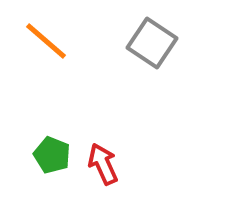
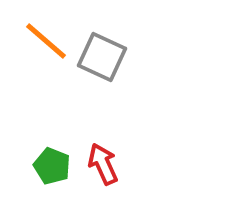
gray square: moved 50 px left, 14 px down; rotated 9 degrees counterclockwise
green pentagon: moved 11 px down
